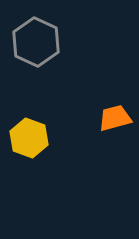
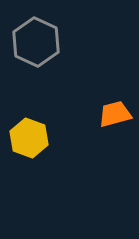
orange trapezoid: moved 4 px up
